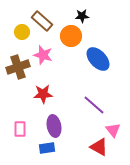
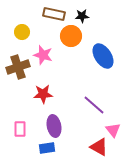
brown rectangle: moved 12 px right, 7 px up; rotated 30 degrees counterclockwise
blue ellipse: moved 5 px right, 3 px up; rotated 10 degrees clockwise
